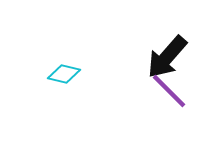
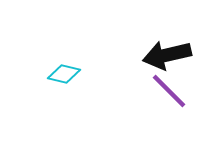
black arrow: moved 2 px up; rotated 36 degrees clockwise
